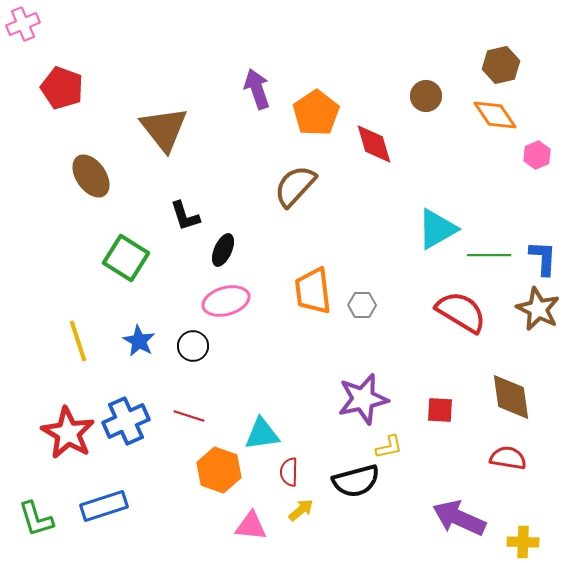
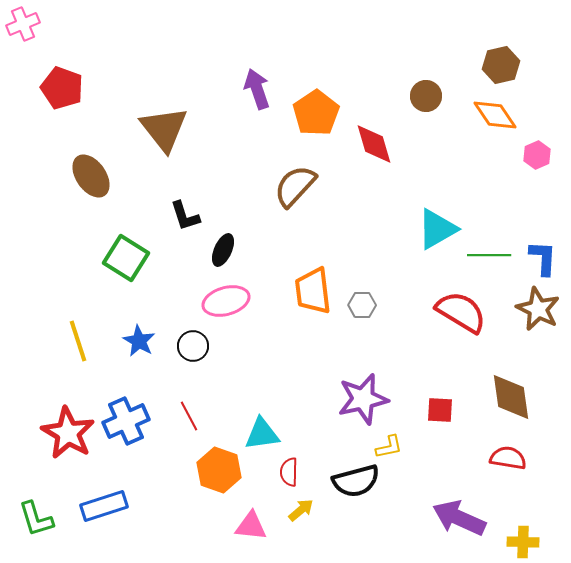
red line at (189, 416): rotated 44 degrees clockwise
